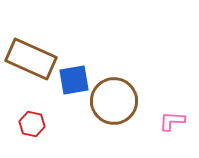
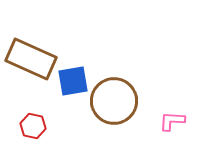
blue square: moved 1 px left, 1 px down
red hexagon: moved 1 px right, 2 px down
